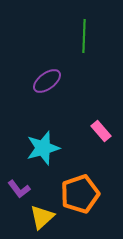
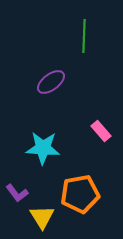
purple ellipse: moved 4 px right, 1 px down
cyan star: rotated 20 degrees clockwise
purple L-shape: moved 2 px left, 4 px down
orange pentagon: rotated 9 degrees clockwise
yellow triangle: rotated 20 degrees counterclockwise
